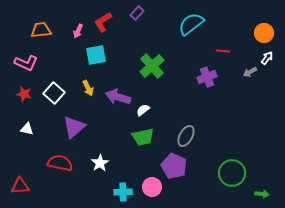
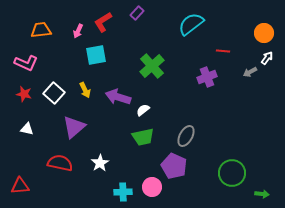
yellow arrow: moved 3 px left, 2 px down
